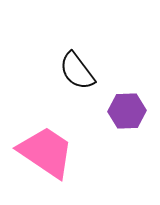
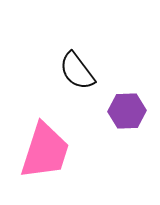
pink trapezoid: moved 1 px left, 1 px up; rotated 74 degrees clockwise
